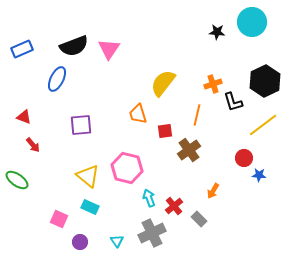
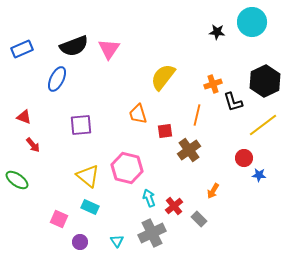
yellow semicircle: moved 6 px up
